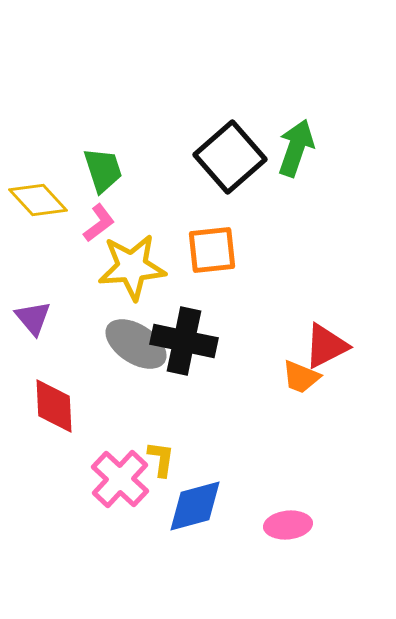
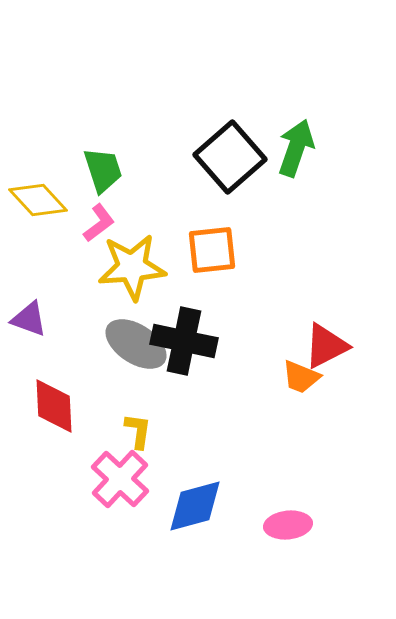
purple triangle: moved 4 px left, 1 px down; rotated 30 degrees counterclockwise
yellow L-shape: moved 23 px left, 28 px up
